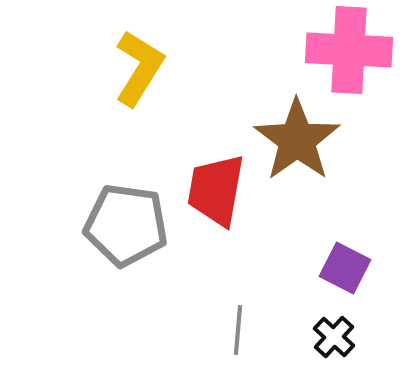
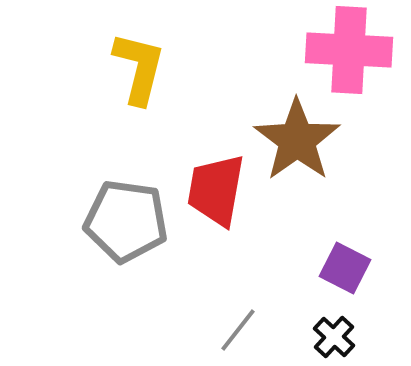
yellow L-shape: rotated 18 degrees counterclockwise
gray pentagon: moved 4 px up
gray line: rotated 33 degrees clockwise
